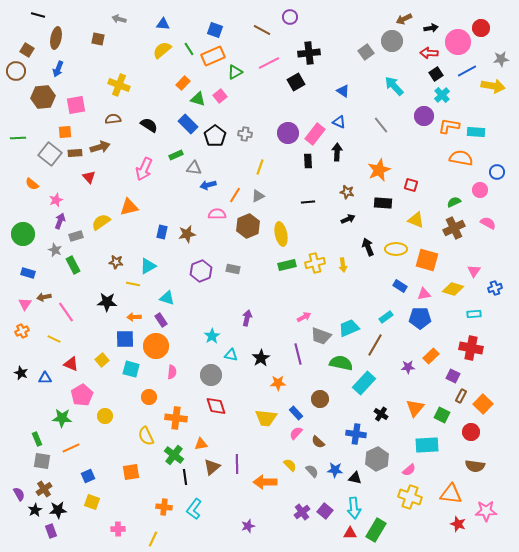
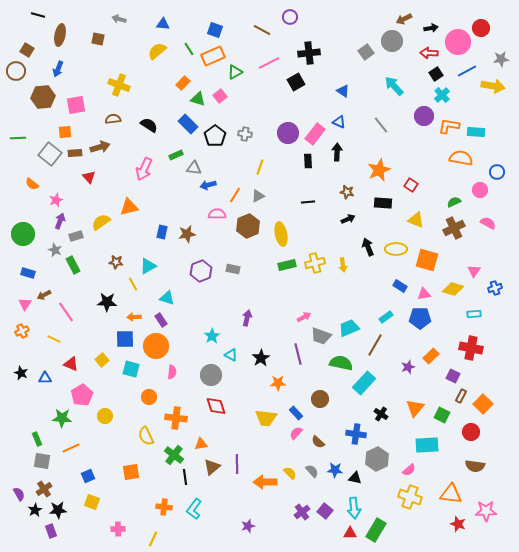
brown ellipse at (56, 38): moved 4 px right, 3 px up
yellow semicircle at (162, 50): moved 5 px left, 1 px down
red square at (411, 185): rotated 16 degrees clockwise
yellow line at (133, 284): rotated 48 degrees clockwise
brown arrow at (44, 297): moved 2 px up; rotated 16 degrees counterclockwise
cyan triangle at (231, 355): rotated 16 degrees clockwise
purple star at (408, 367): rotated 16 degrees counterclockwise
yellow semicircle at (290, 465): moved 8 px down
